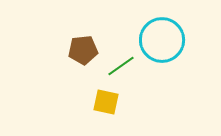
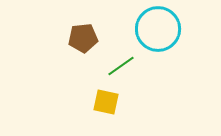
cyan circle: moved 4 px left, 11 px up
brown pentagon: moved 12 px up
